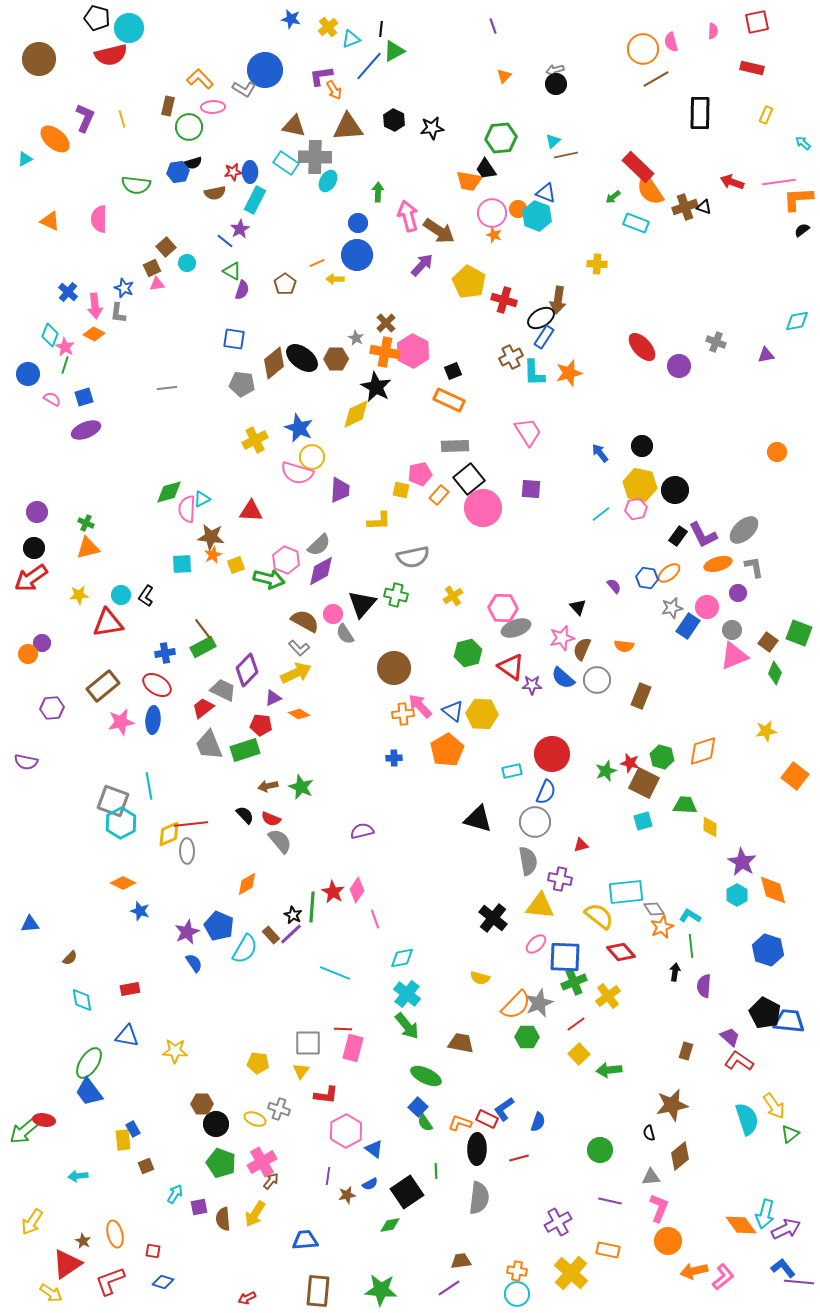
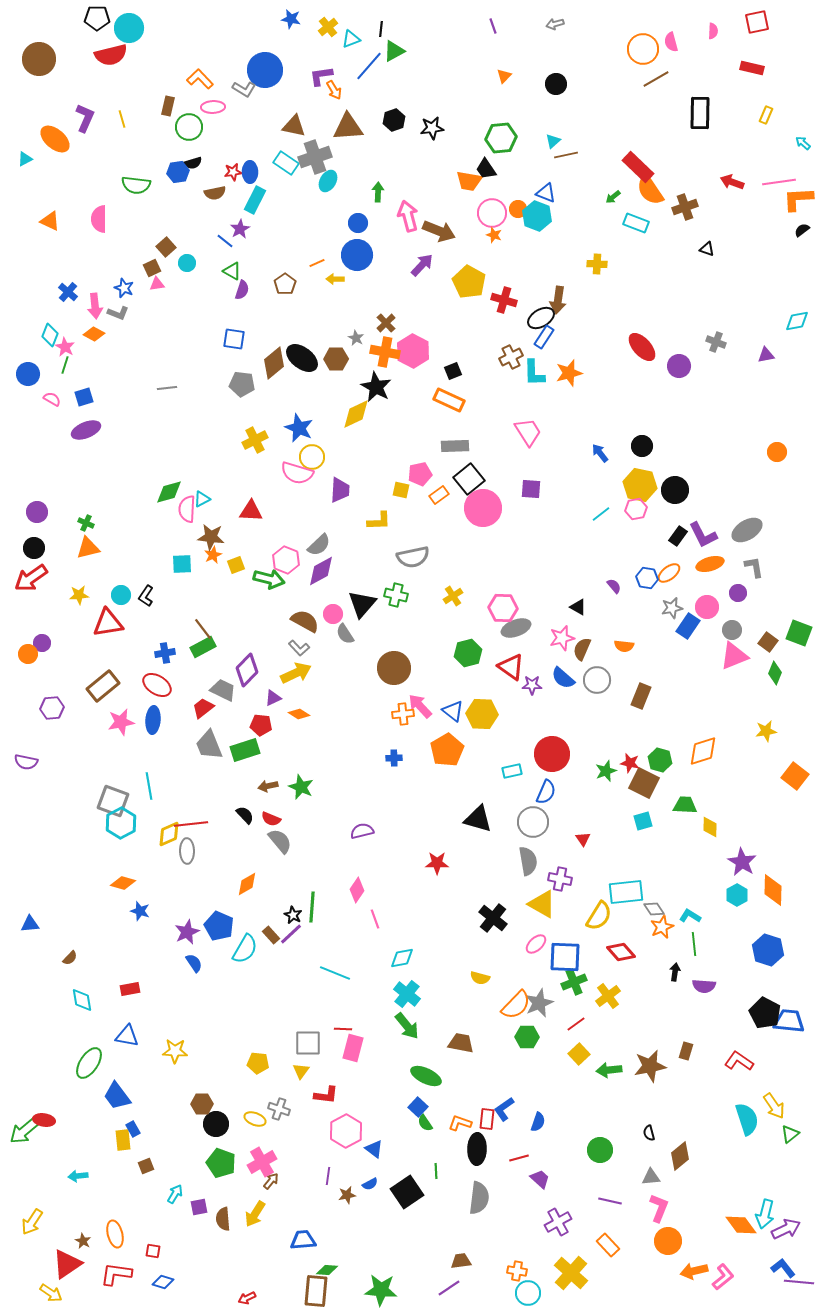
black pentagon at (97, 18): rotated 15 degrees counterclockwise
gray arrow at (555, 70): moved 46 px up
black hexagon at (394, 120): rotated 15 degrees clockwise
gray cross at (315, 157): rotated 20 degrees counterclockwise
black triangle at (704, 207): moved 3 px right, 42 px down
brown arrow at (439, 231): rotated 12 degrees counterclockwise
gray L-shape at (118, 313): rotated 75 degrees counterclockwise
orange rectangle at (439, 495): rotated 12 degrees clockwise
gray ellipse at (744, 530): moved 3 px right; rotated 12 degrees clockwise
orange ellipse at (718, 564): moved 8 px left
black triangle at (578, 607): rotated 18 degrees counterclockwise
green hexagon at (662, 757): moved 2 px left, 3 px down
gray circle at (535, 822): moved 2 px left
red triangle at (581, 845): moved 2 px right, 6 px up; rotated 49 degrees counterclockwise
orange diamond at (123, 883): rotated 10 degrees counterclockwise
orange diamond at (773, 890): rotated 16 degrees clockwise
red star at (333, 892): moved 104 px right, 29 px up; rotated 30 degrees counterclockwise
yellow triangle at (540, 906): moved 2 px right, 2 px up; rotated 24 degrees clockwise
yellow semicircle at (599, 916): rotated 84 degrees clockwise
green line at (691, 946): moved 3 px right, 2 px up
purple semicircle at (704, 986): rotated 90 degrees counterclockwise
purple trapezoid at (730, 1037): moved 190 px left, 142 px down
blue trapezoid at (89, 1092): moved 28 px right, 4 px down
brown star at (672, 1105): moved 22 px left, 39 px up
red rectangle at (487, 1119): rotated 70 degrees clockwise
green diamond at (390, 1225): moved 63 px left, 45 px down; rotated 15 degrees clockwise
blue trapezoid at (305, 1240): moved 2 px left
orange rectangle at (608, 1250): moved 5 px up; rotated 35 degrees clockwise
red L-shape at (110, 1281): moved 6 px right, 7 px up; rotated 28 degrees clockwise
brown rectangle at (318, 1291): moved 2 px left
cyan circle at (517, 1294): moved 11 px right, 1 px up
